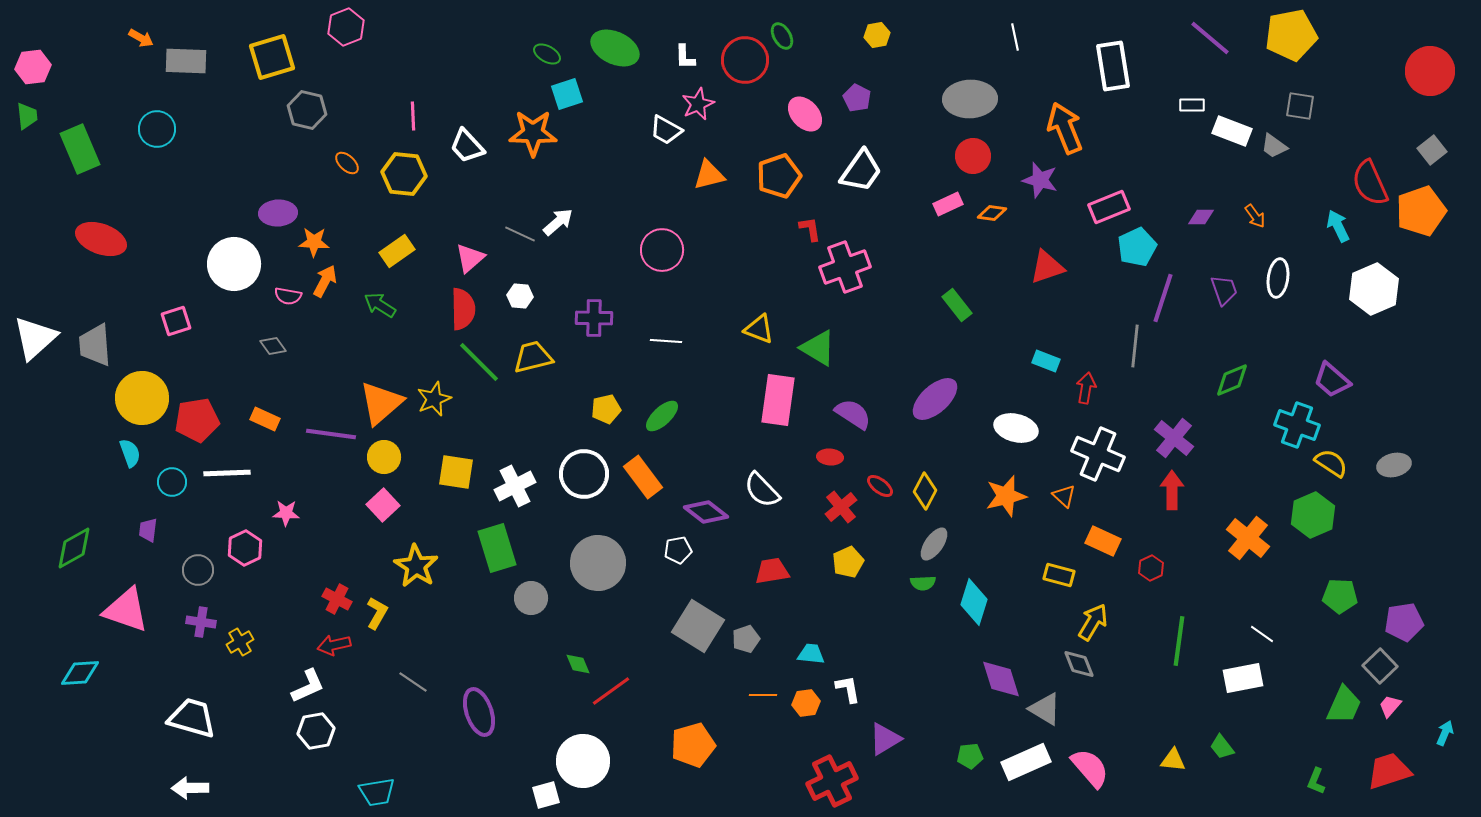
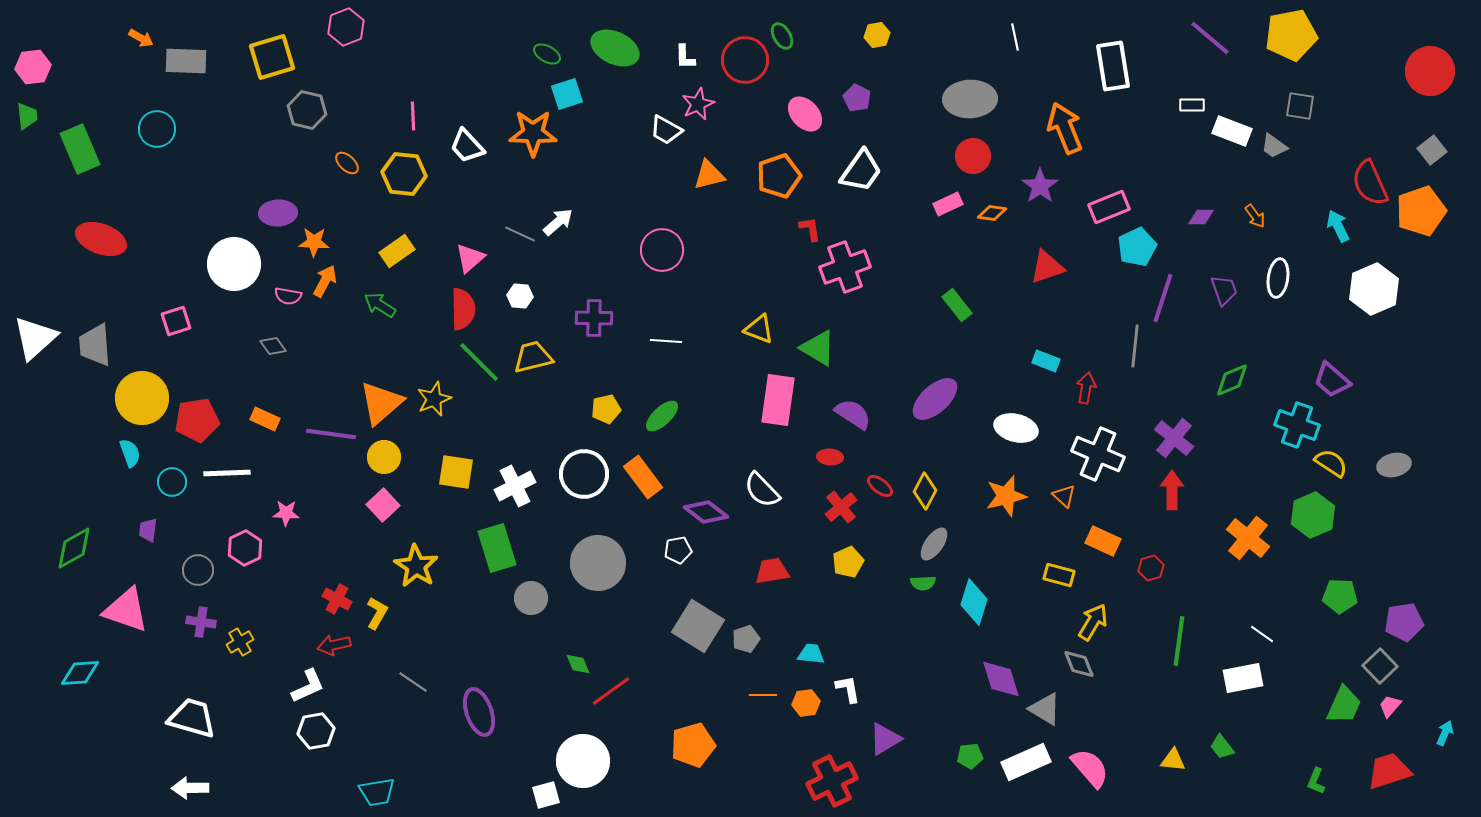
purple star at (1040, 180): moved 6 px down; rotated 21 degrees clockwise
red hexagon at (1151, 568): rotated 10 degrees clockwise
